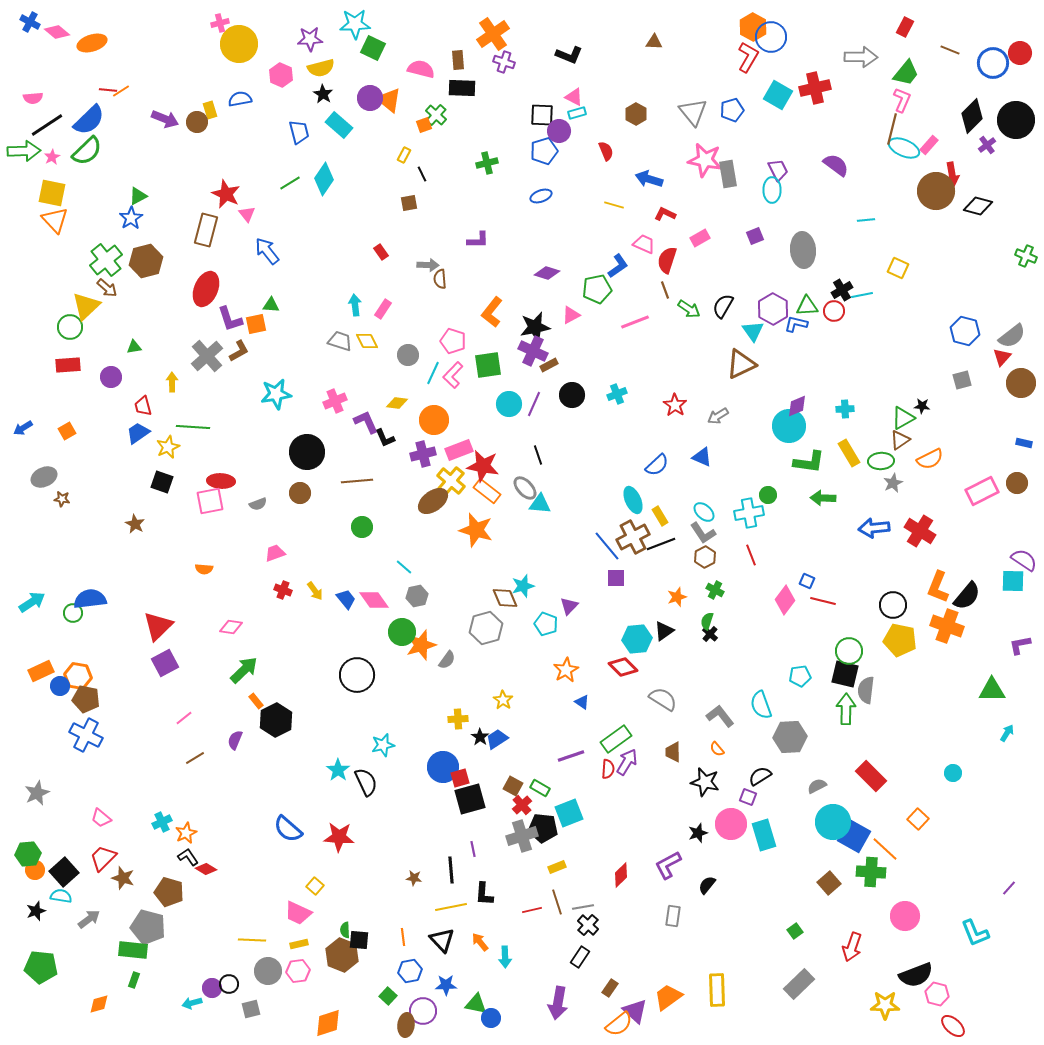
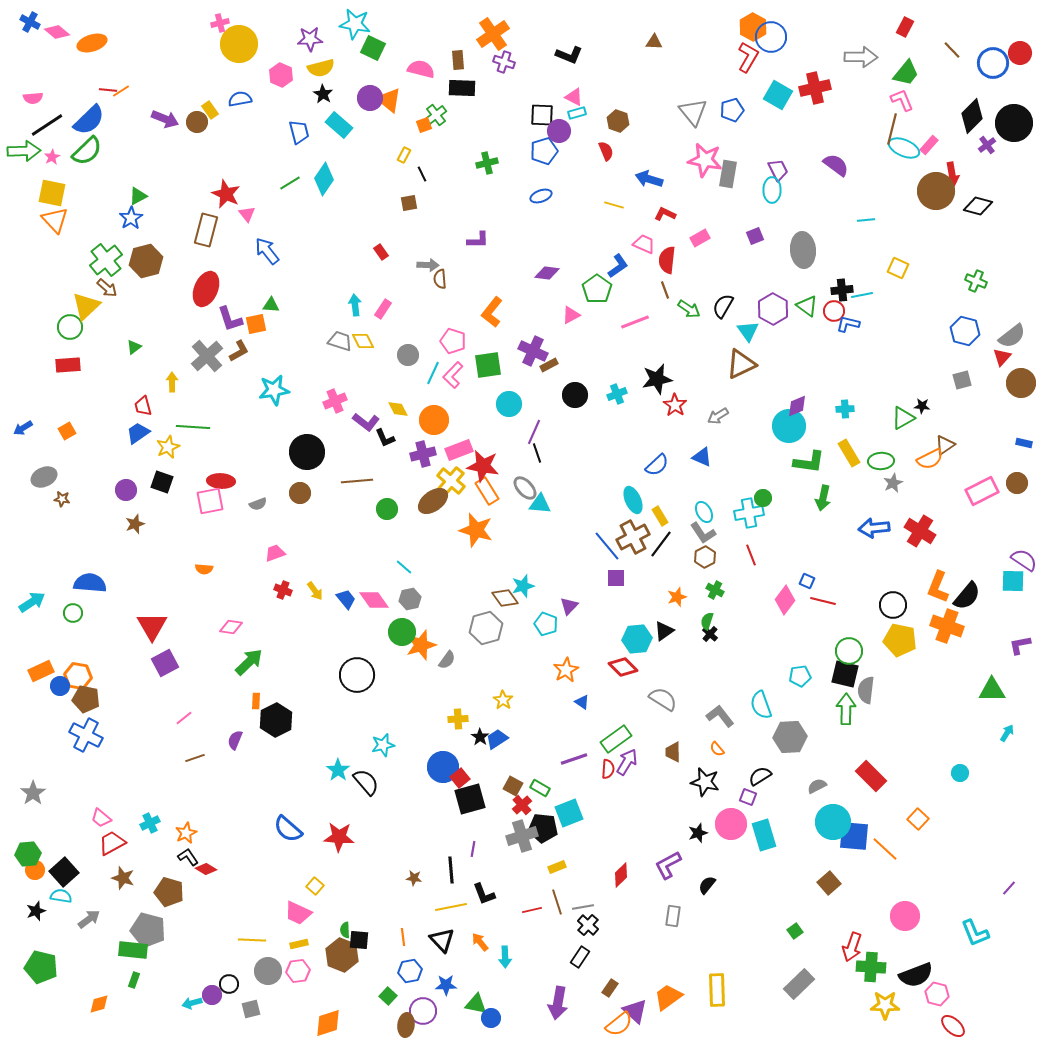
cyan star at (355, 24): rotated 12 degrees clockwise
brown line at (950, 50): moved 2 px right; rotated 24 degrees clockwise
pink L-shape at (902, 100): rotated 45 degrees counterclockwise
yellow rectangle at (210, 110): rotated 18 degrees counterclockwise
brown hexagon at (636, 114): moved 18 px left, 7 px down; rotated 10 degrees counterclockwise
green cross at (436, 115): rotated 10 degrees clockwise
black circle at (1016, 120): moved 2 px left, 3 px down
gray rectangle at (728, 174): rotated 20 degrees clockwise
green cross at (1026, 256): moved 50 px left, 25 px down
red semicircle at (667, 260): rotated 12 degrees counterclockwise
purple diamond at (547, 273): rotated 10 degrees counterclockwise
green pentagon at (597, 289): rotated 24 degrees counterclockwise
black cross at (842, 290): rotated 25 degrees clockwise
green triangle at (807, 306): rotated 40 degrees clockwise
blue L-shape at (796, 324): moved 52 px right
black star at (535, 327): moved 122 px right, 52 px down
cyan triangle at (753, 331): moved 5 px left
yellow diamond at (367, 341): moved 4 px left
green triangle at (134, 347): rotated 28 degrees counterclockwise
purple circle at (111, 377): moved 15 px right, 113 px down
cyan star at (276, 394): moved 2 px left, 4 px up
black circle at (572, 395): moved 3 px right
yellow diamond at (397, 403): moved 1 px right, 6 px down; rotated 55 degrees clockwise
purple line at (534, 404): moved 28 px down
purple L-shape at (366, 422): rotated 152 degrees clockwise
brown triangle at (900, 440): moved 45 px right, 5 px down
black line at (538, 455): moved 1 px left, 2 px up
orange rectangle at (487, 491): rotated 20 degrees clockwise
green circle at (768, 495): moved 5 px left, 3 px down
green arrow at (823, 498): rotated 80 degrees counterclockwise
cyan ellipse at (704, 512): rotated 20 degrees clockwise
brown star at (135, 524): rotated 24 degrees clockwise
green circle at (362, 527): moved 25 px right, 18 px up
black line at (661, 544): rotated 32 degrees counterclockwise
gray hexagon at (417, 596): moved 7 px left, 3 px down
brown diamond at (505, 598): rotated 12 degrees counterclockwise
blue semicircle at (90, 599): moved 16 px up; rotated 12 degrees clockwise
red triangle at (158, 626): moved 6 px left; rotated 16 degrees counterclockwise
green arrow at (244, 670): moved 5 px right, 8 px up
orange rectangle at (256, 701): rotated 42 degrees clockwise
purple line at (571, 756): moved 3 px right, 3 px down
brown line at (195, 758): rotated 12 degrees clockwise
cyan circle at (953, 773): moved 7 px right
red square at (460, 778): rotated 24 degrees counterclockwise
black semicircle at (366, 782): rotated 16 degrees counterclockwise
gray star at (37, 793): moved 4 px left; rotated 10 degrees counterclockwise
cyan cross at (162, 822): moved 12 px left, 1 px down
blue square at (854, 836): rotated 24 degrees counterclockwise
purple line at (473, 849): rotated 21 degrees clockwise
red trapezoid at (103, 858): moved 9 px right, 15 px up; rotated 16 degrees clockwise
green cross at (871, 872): moved 95 px down
black L-shape at (484, 894): rotated 25 degrees counterclockwise
gray pentagon at (148, 927): moved 3 px down
green pentagon at (41, 967): rotated 8 degrees clockwise
purple circle at (212, 988): moved 7 px down
